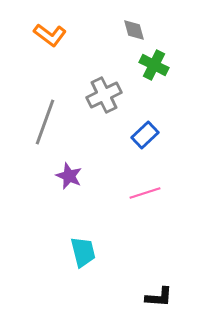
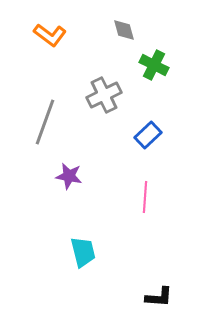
gray diamond: moved 10 px left
blue rectangle: moved 3 px right
purple star: rotated 12 degrees counterclockwise
pink line: moved 4 px down; rotated 68 degrees counterclockwise
